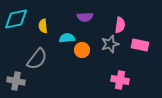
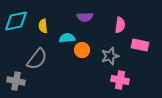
cyan diamond: moved 2 px down
gray star: moved 12 px down
